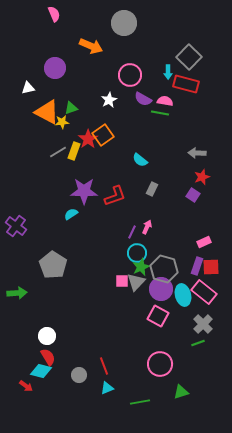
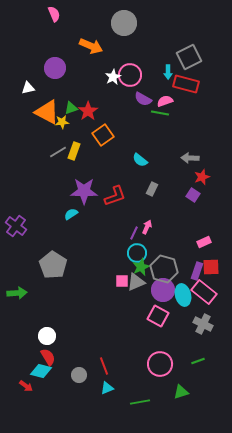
gray square at (189, 57): rotated 20 degrees clockwise
white star at (109, 100): moved 4 px right, 23 px up
pink semicircle at (165, 101): rotated 28 degrees counterclockwise
red star at (88, 139): moved 28 px up
gray arrow at (197, 153): moved 7 px left, 5 px down
purple line at (132, 232): moved 2 px right, 1 px down
purple rectangle at (197, 266): moved 5 px down
gray triangle at (136, 282): rotated 24 degrees clockwise
purple circle at (161, 289): moved 2 px right, 1 px down
gray cross at (203, 324): rotated 18 degrees counterclockwise
green line at (198, 343): moved 18 px down
